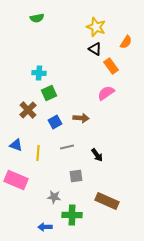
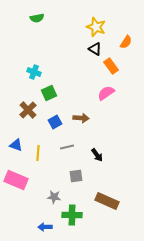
cyan cross: moved 5 px left, 1 px up; rotated 16 degrees clockwise
